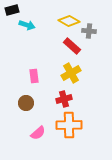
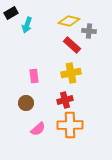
black rectangle: moved 1 px left, 3 px down; rotated 16 degrees counterclockwise
yellow diamond: rotated 15 degrees counterclockwise
cyan arrow: rotated 91 degrees clockwise
red rectangle: moved 1 px up
yellow cross: rotated 18 degrees clockwise
red cross: moved 1 px right, 1 px down
orange cross: moved 1 px right
pink semicircle: moved 4 px up
